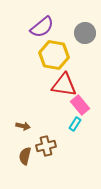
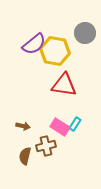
purple semicircle: moved 8 px left, 17 px down
yellow hexagon: moved 1 px right, 4 px up
pink rectangle: moved 20 px left, 22 px down; rotated 18 degrees counterclockwise
